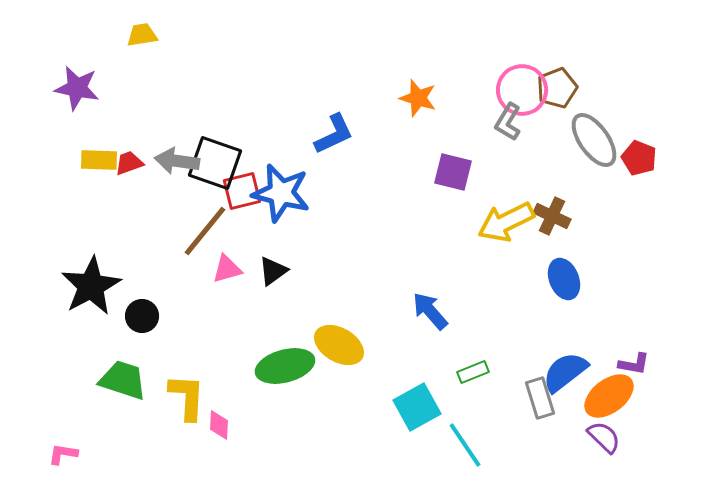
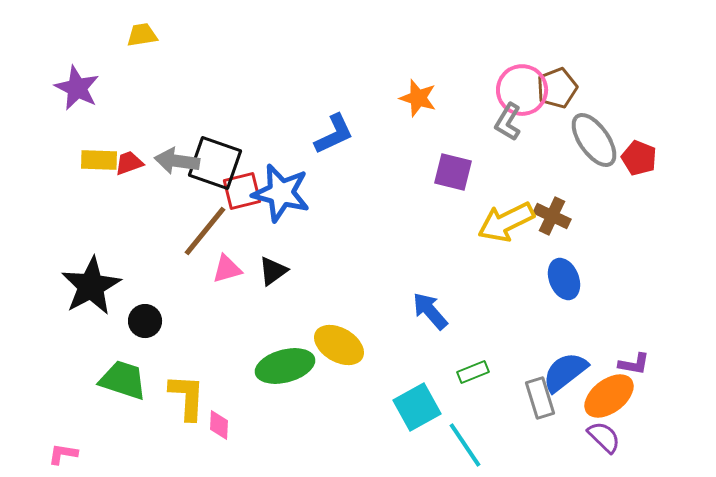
purple star: rotated 15 degrees clockwise
black circle: moved 3 px right, 5 px down
